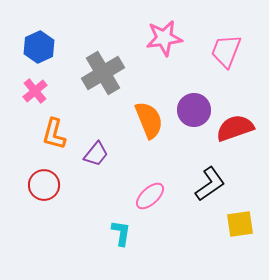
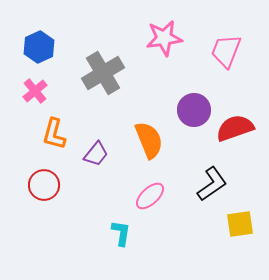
orange semicircle: moved 20 px down
black L-shape: moved 2 px right
